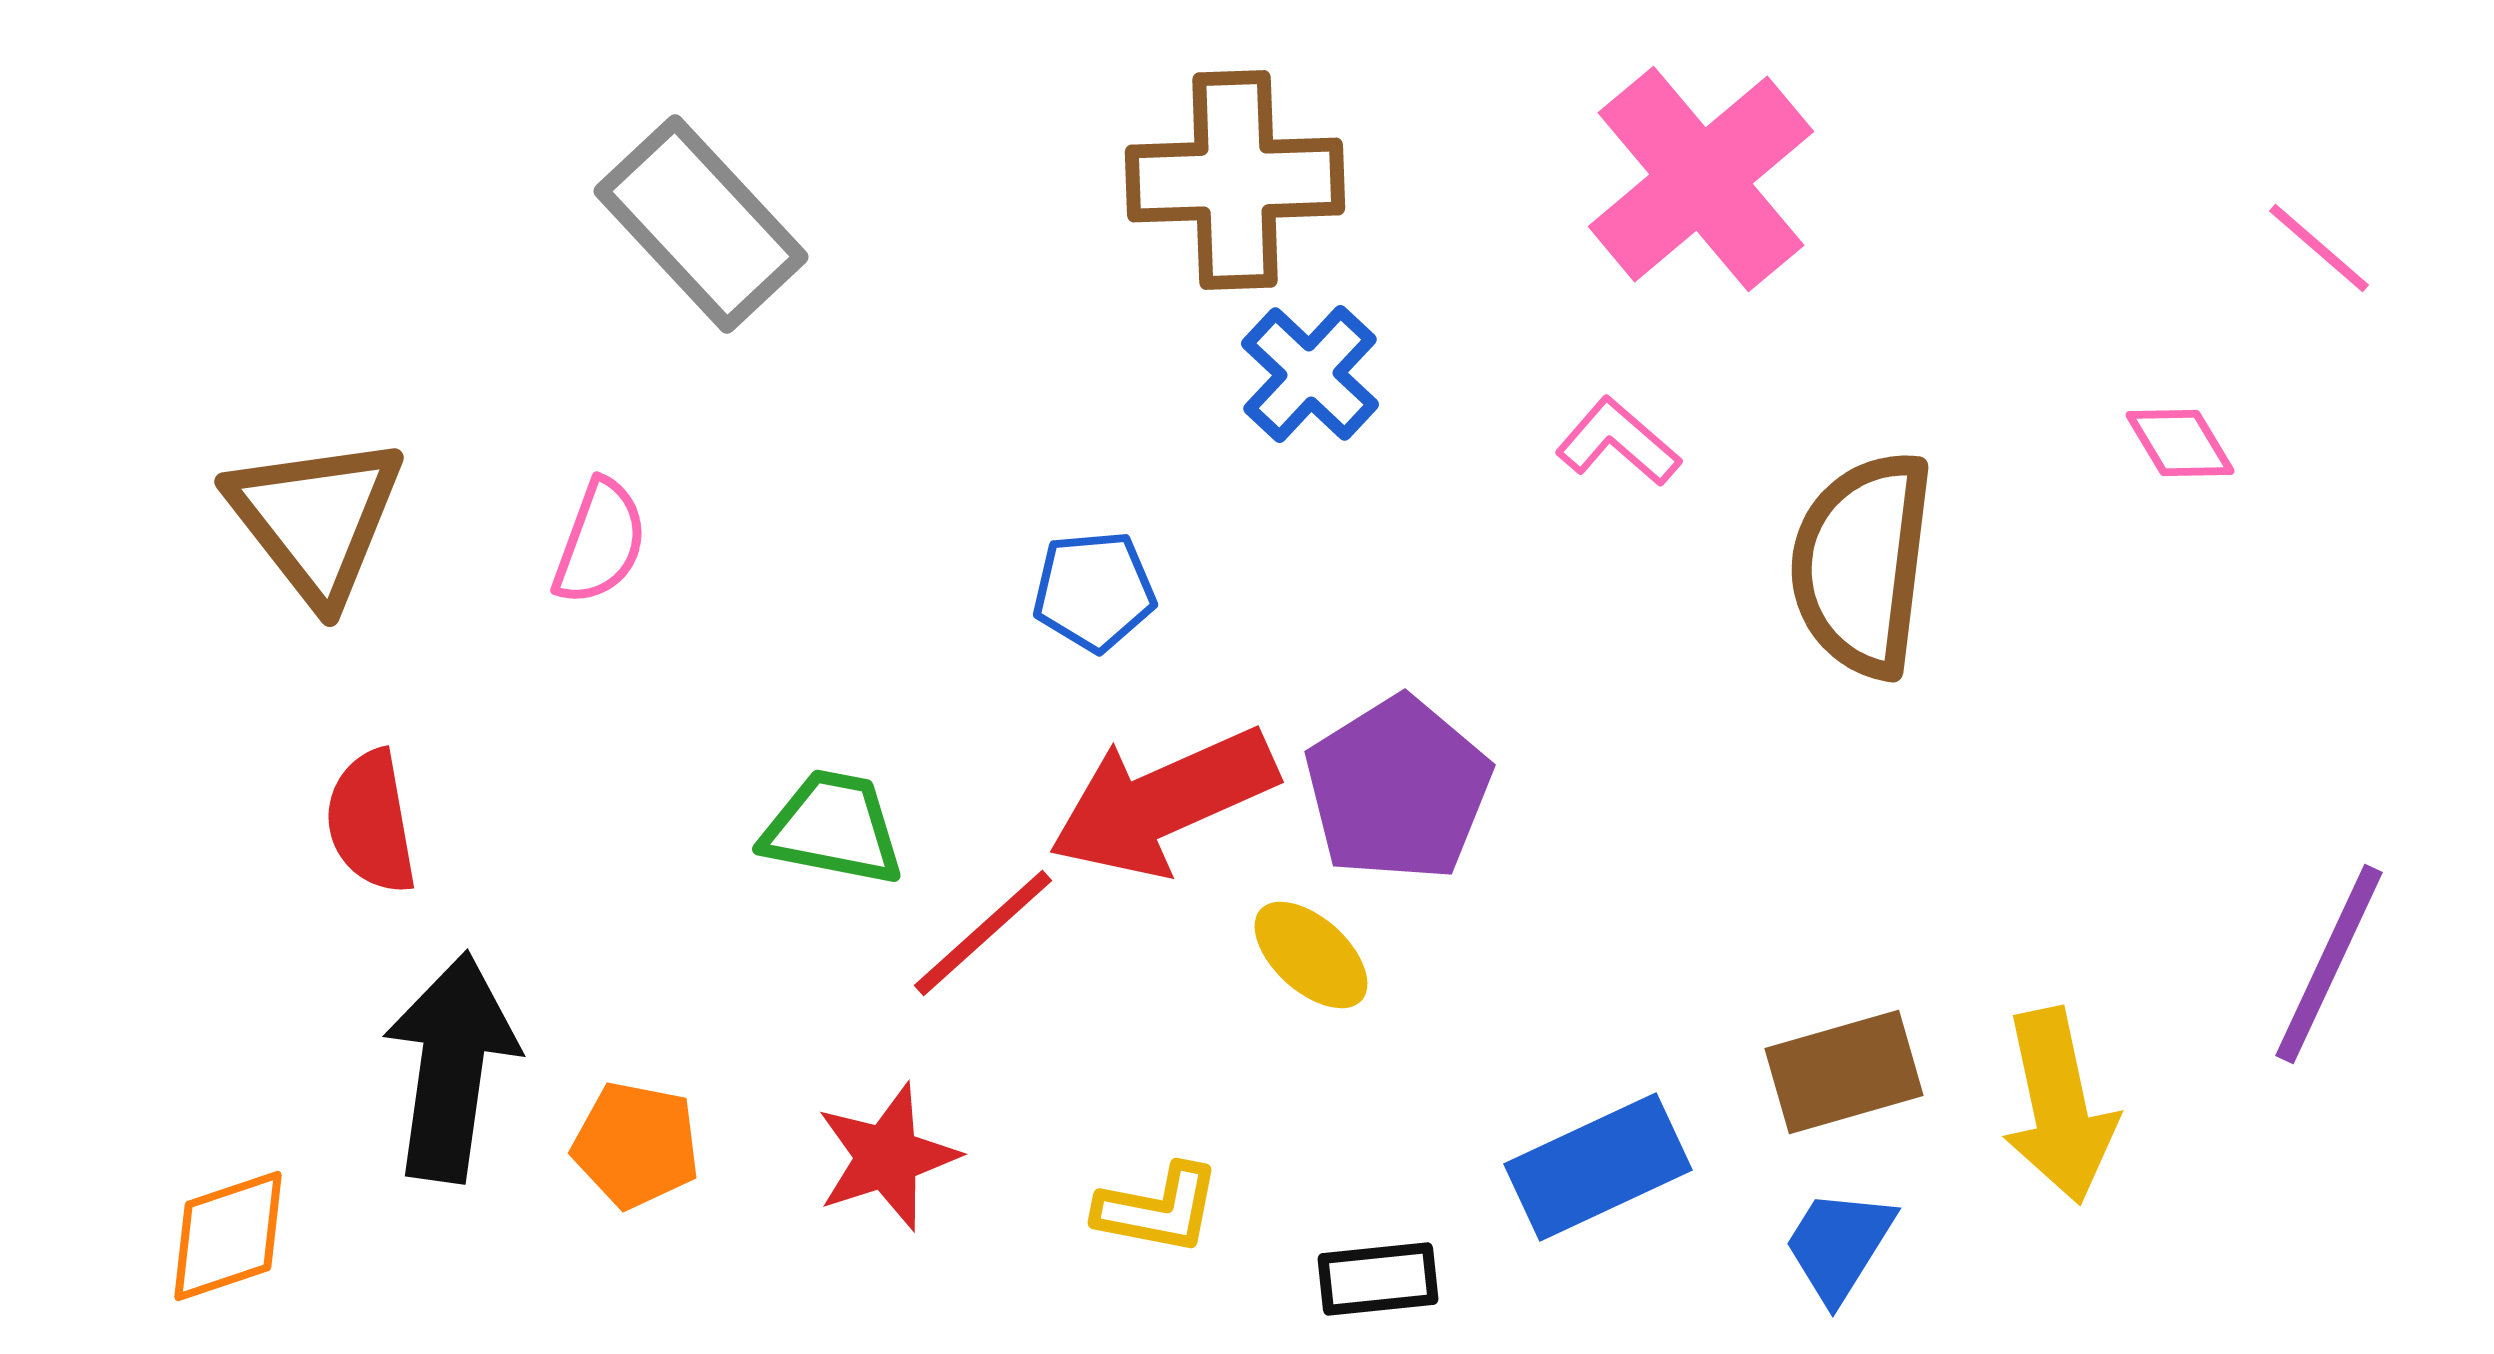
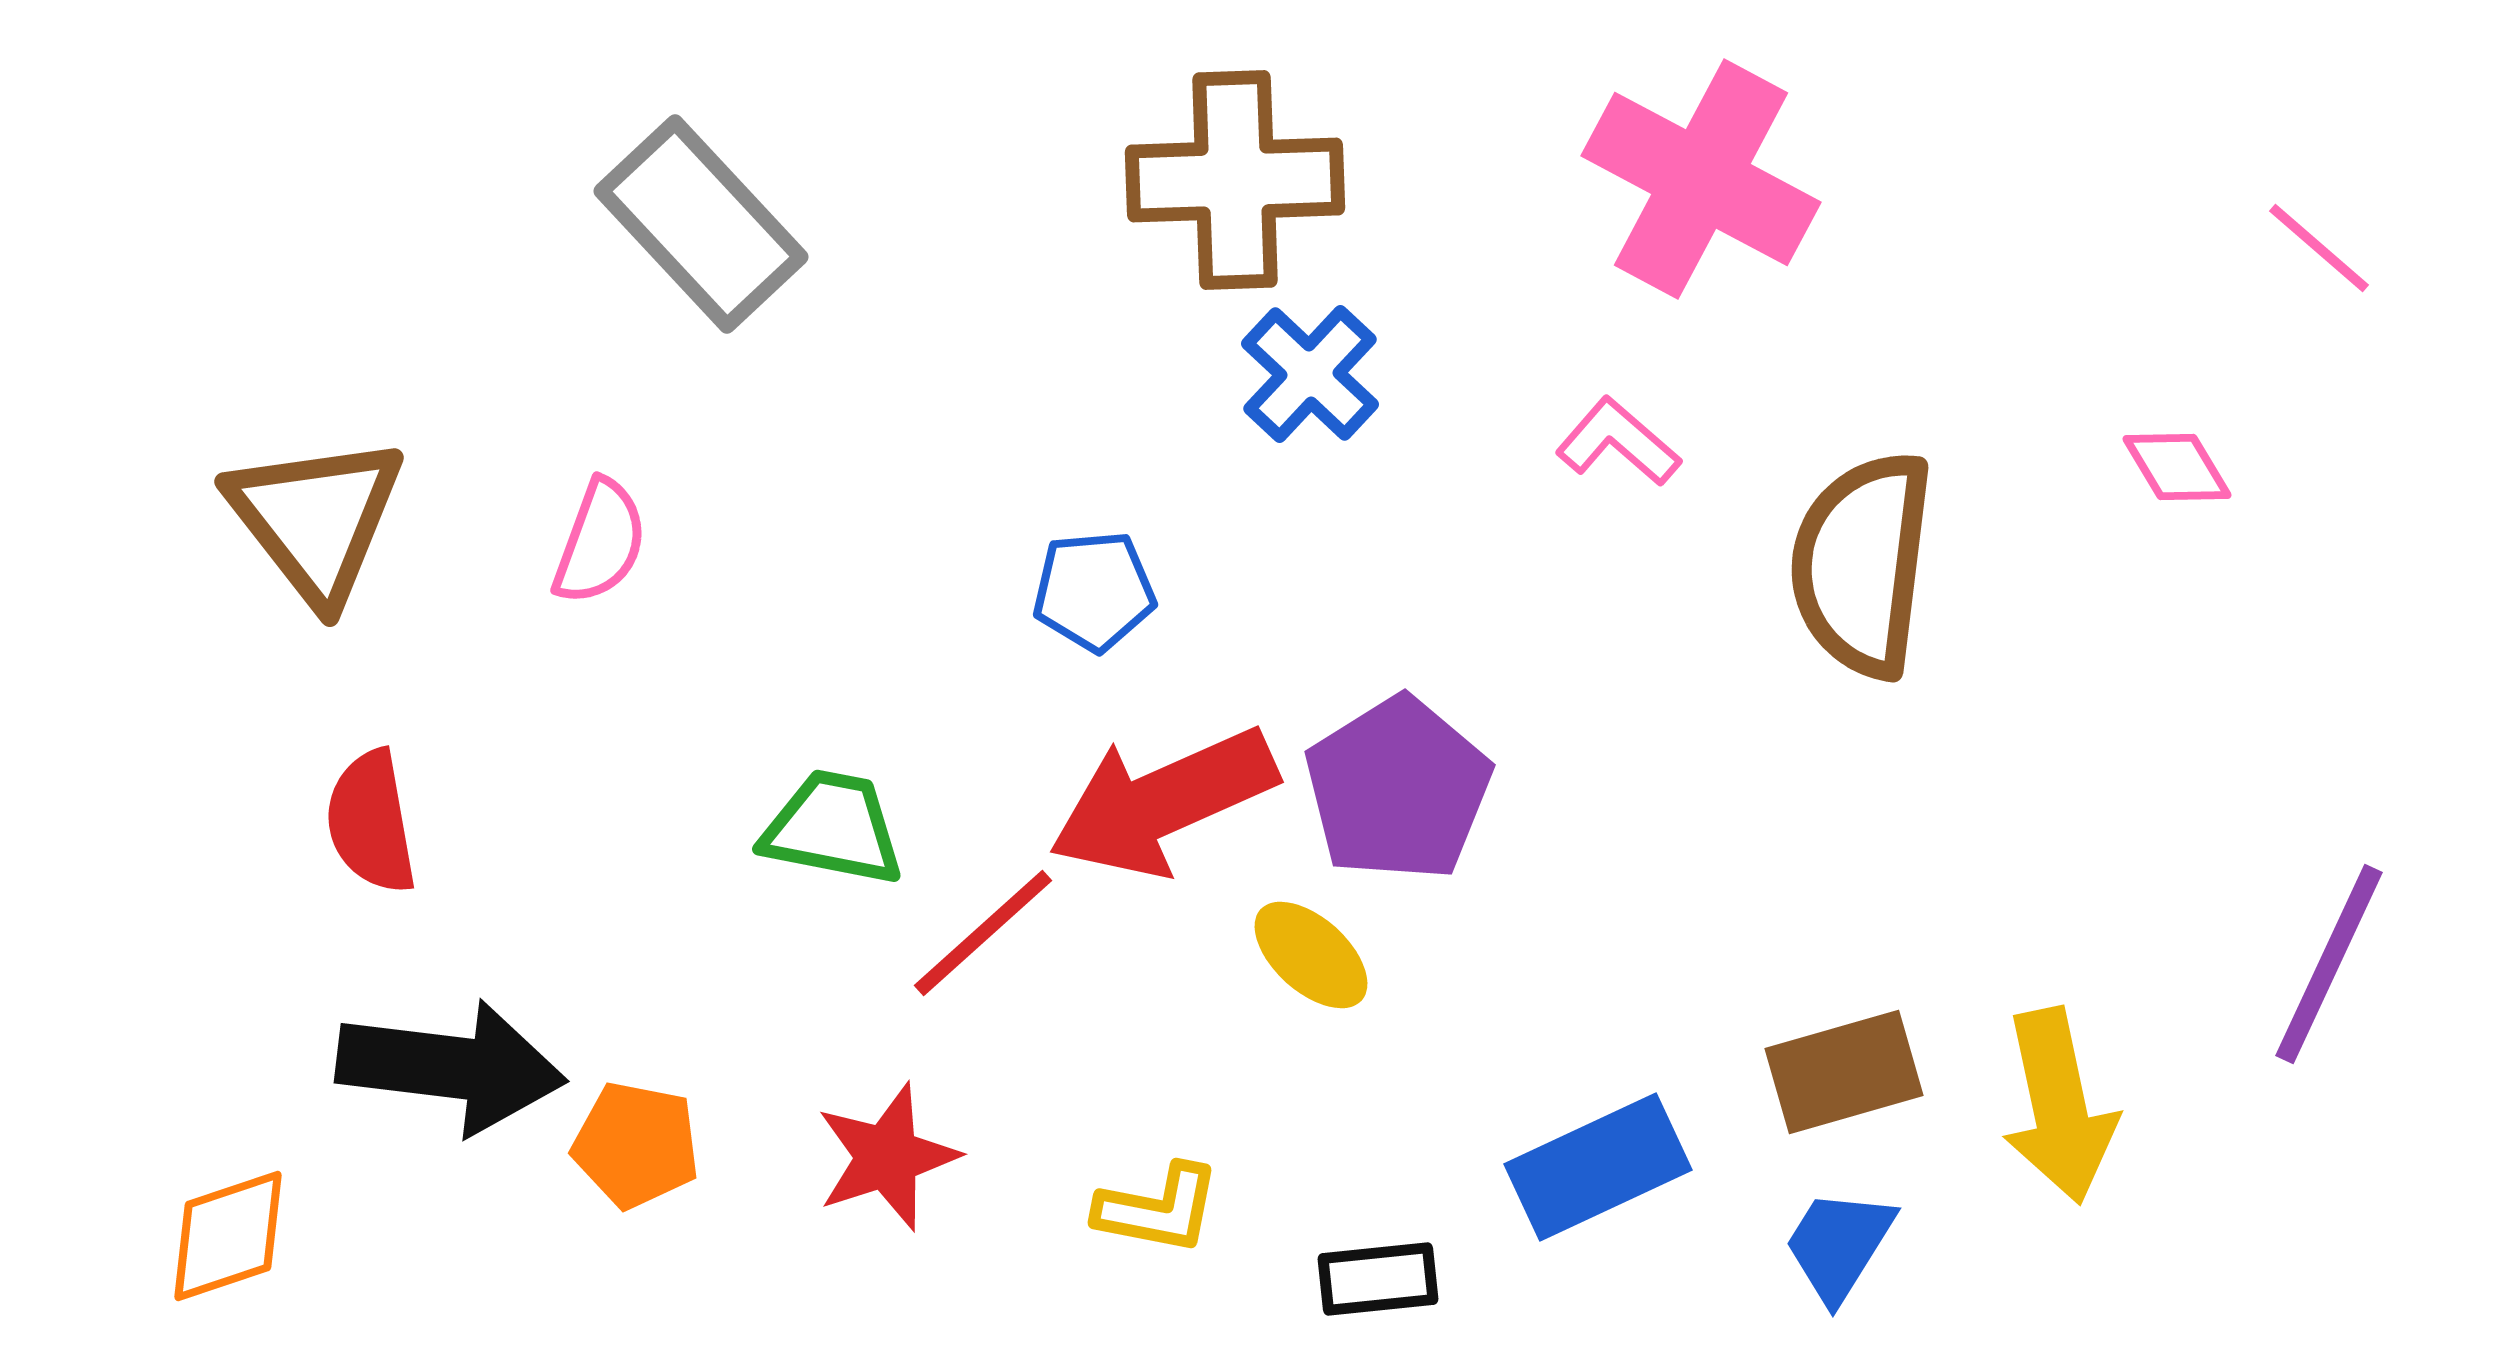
pink cross: rotated 22 degrees counterclockwise
pink diamond: moved 3 px left, 24 px down
black arrow: rotated 89 degrees clockwise
